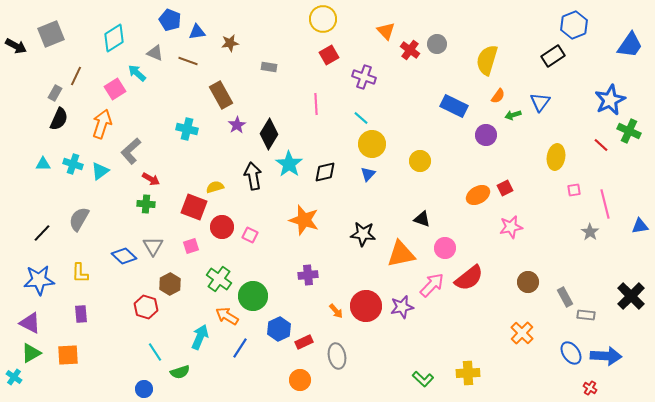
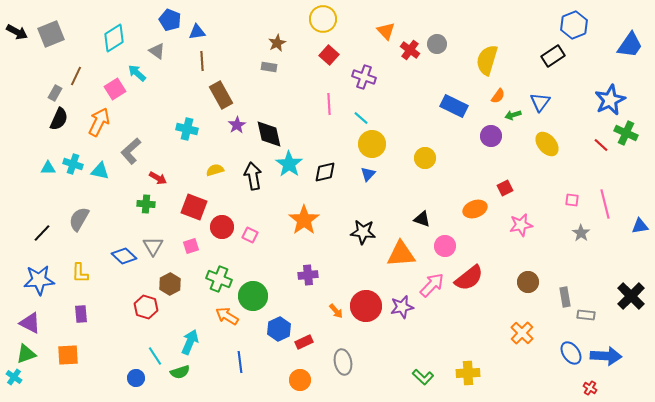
brown star at (230, 43): moved 47 px right; rotated 18 degrees counterclockwise
black arrow at (16, 46): moved 1 px right, 14 px up
gray triangle at (155, 53): moved 2 px right, 2 px up; rotated 12 degrees clockwise
red square at (329, 55): rotated 18 degrees counterclockwise
brown line at (188, 61): moved 14 px right; rotated 66 degrees clockwise
pink line at (316, 104): moved 13 px right
orange arrow at (102, 124): moved 3 px left, 2 px up; rotated 8 degrees clockwise
green cross at (629, 131): moved 3 px left, 2 px down
black diamond at (269, 134): rotated 44 degrees counterclockwise
purple circle at (486, 135): moved 5 px right, 1 px down
yellow ellipse at (556, 157): moved 9 px left, 13 px up; rotated 50 degrees counterclockwise
yellow circle at (420, 161): moved 5 px right, 3 px up
cyan triangle at (43, 164): moved 5 px right, 4 px down
cyan triangle at (100, 171): rotated 48 degrees clockwise
red arrow at (151, 179): moved 7 px right, 1 px up
yellow semicircle at (215, 187): moved 17 px up
pink square at (574, 190): moved 2 px left, 10 px down; rotated 16 degrees clockwise
orange ellipse at (478, 195): moved 3 px left, 14 px down; rotated 10 degrees clockwise
orange star at (304, 220): rotated 20 degrees clockwise
pink star at (511, 227): moved 10 px right, 2 px up
gray star at (590, 232): moved 9 px left, 1 px down
black star at (363, 234): moved 2 px up
pink circle at (445, 248): moved 2 px up
orange triangle at (401, 254): rotated 8 degrees clockwise
green cross at (219, 279): rotated 15 degrees counterclockwise
gray rectangle at (565, 297): rotated 18 degrees clockwise
cyan arrow at (200, 337): moved 10 px left, 5 px down
blue line at (240, 348): moved 14 px down; rotated 40 degrees counterclockwise
cyan line at (155, 352): moved 4 px down
green triangle at (31, 353): moved 5 px left, 1 px down; rotated 10 degrees clockwise
gray ellipse at (337, 356): moved 6 px right, 6 px down
green L-shape at (423, 379): moved 2 px up
blue circle at (144, 389): moved 8 px left, 11 px up
